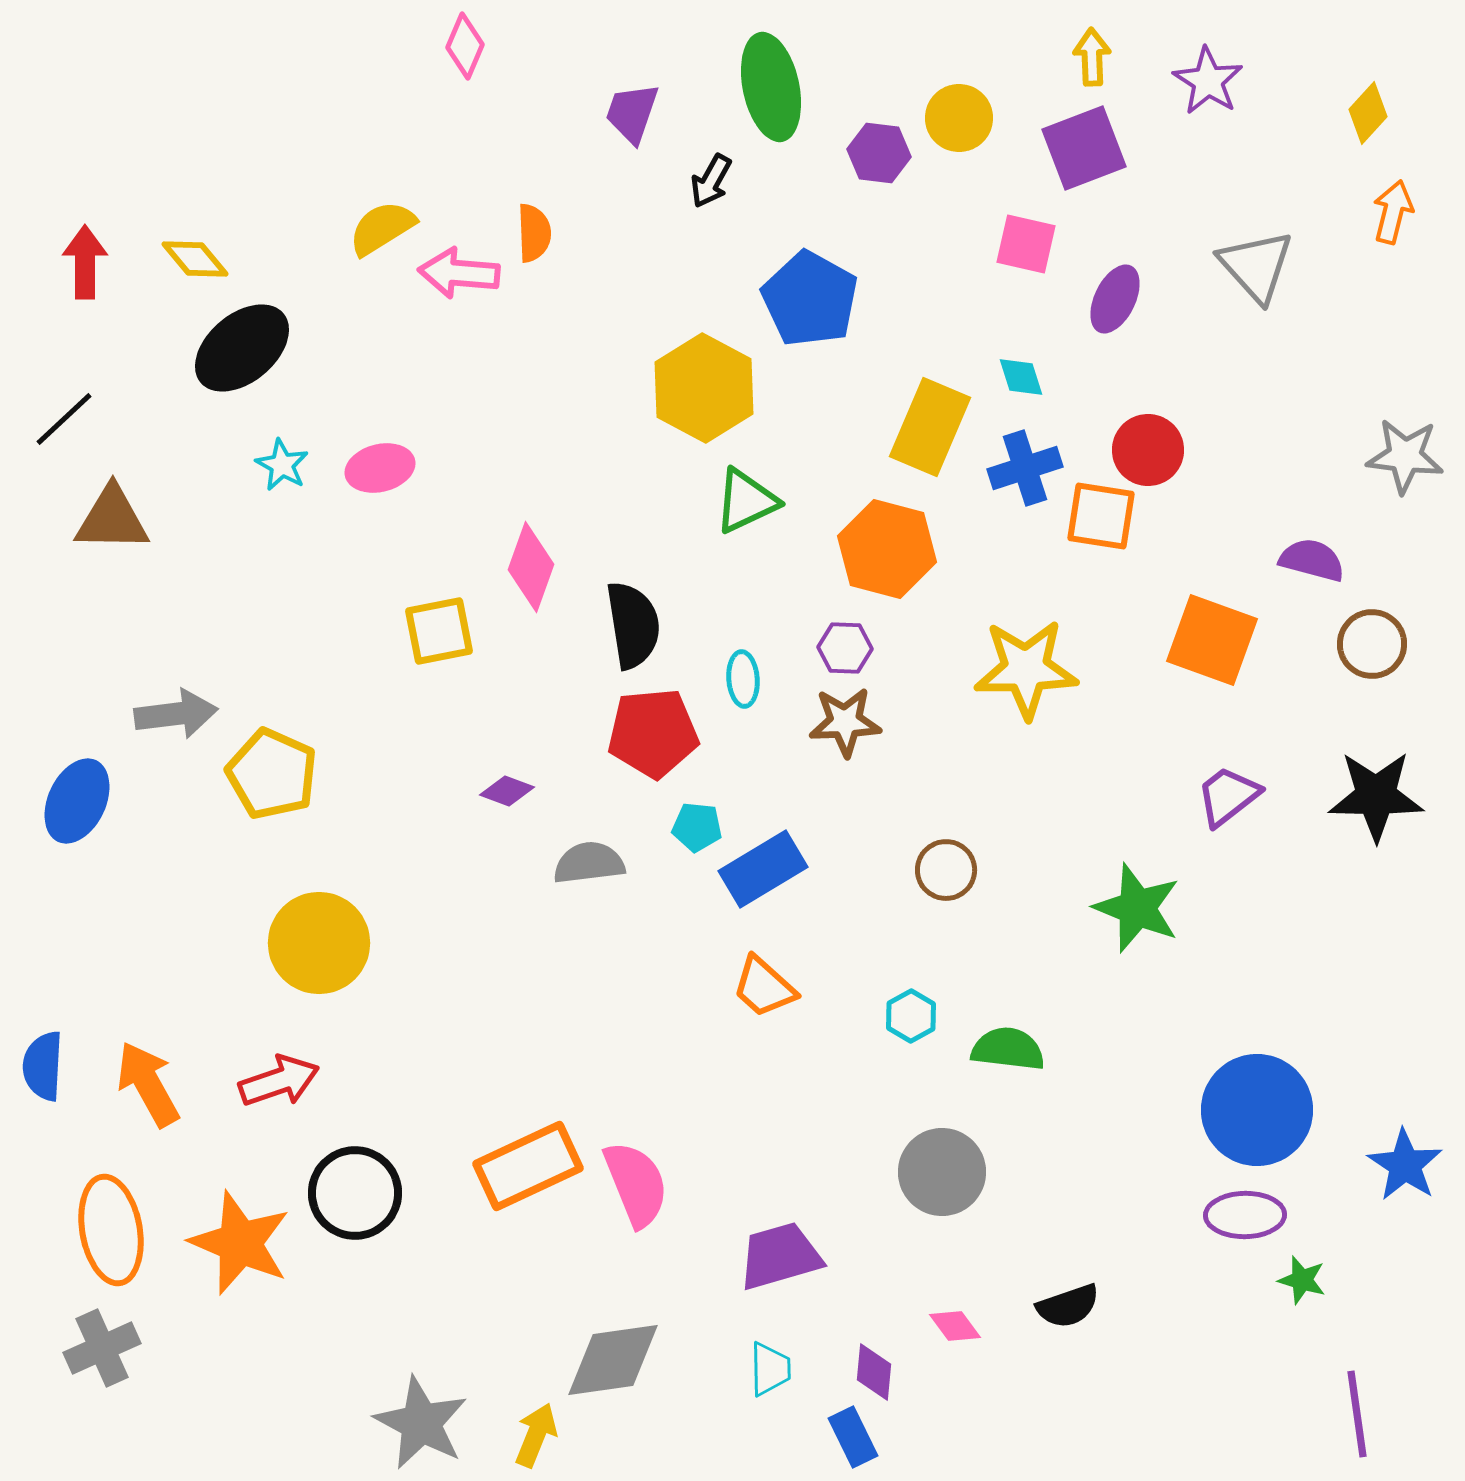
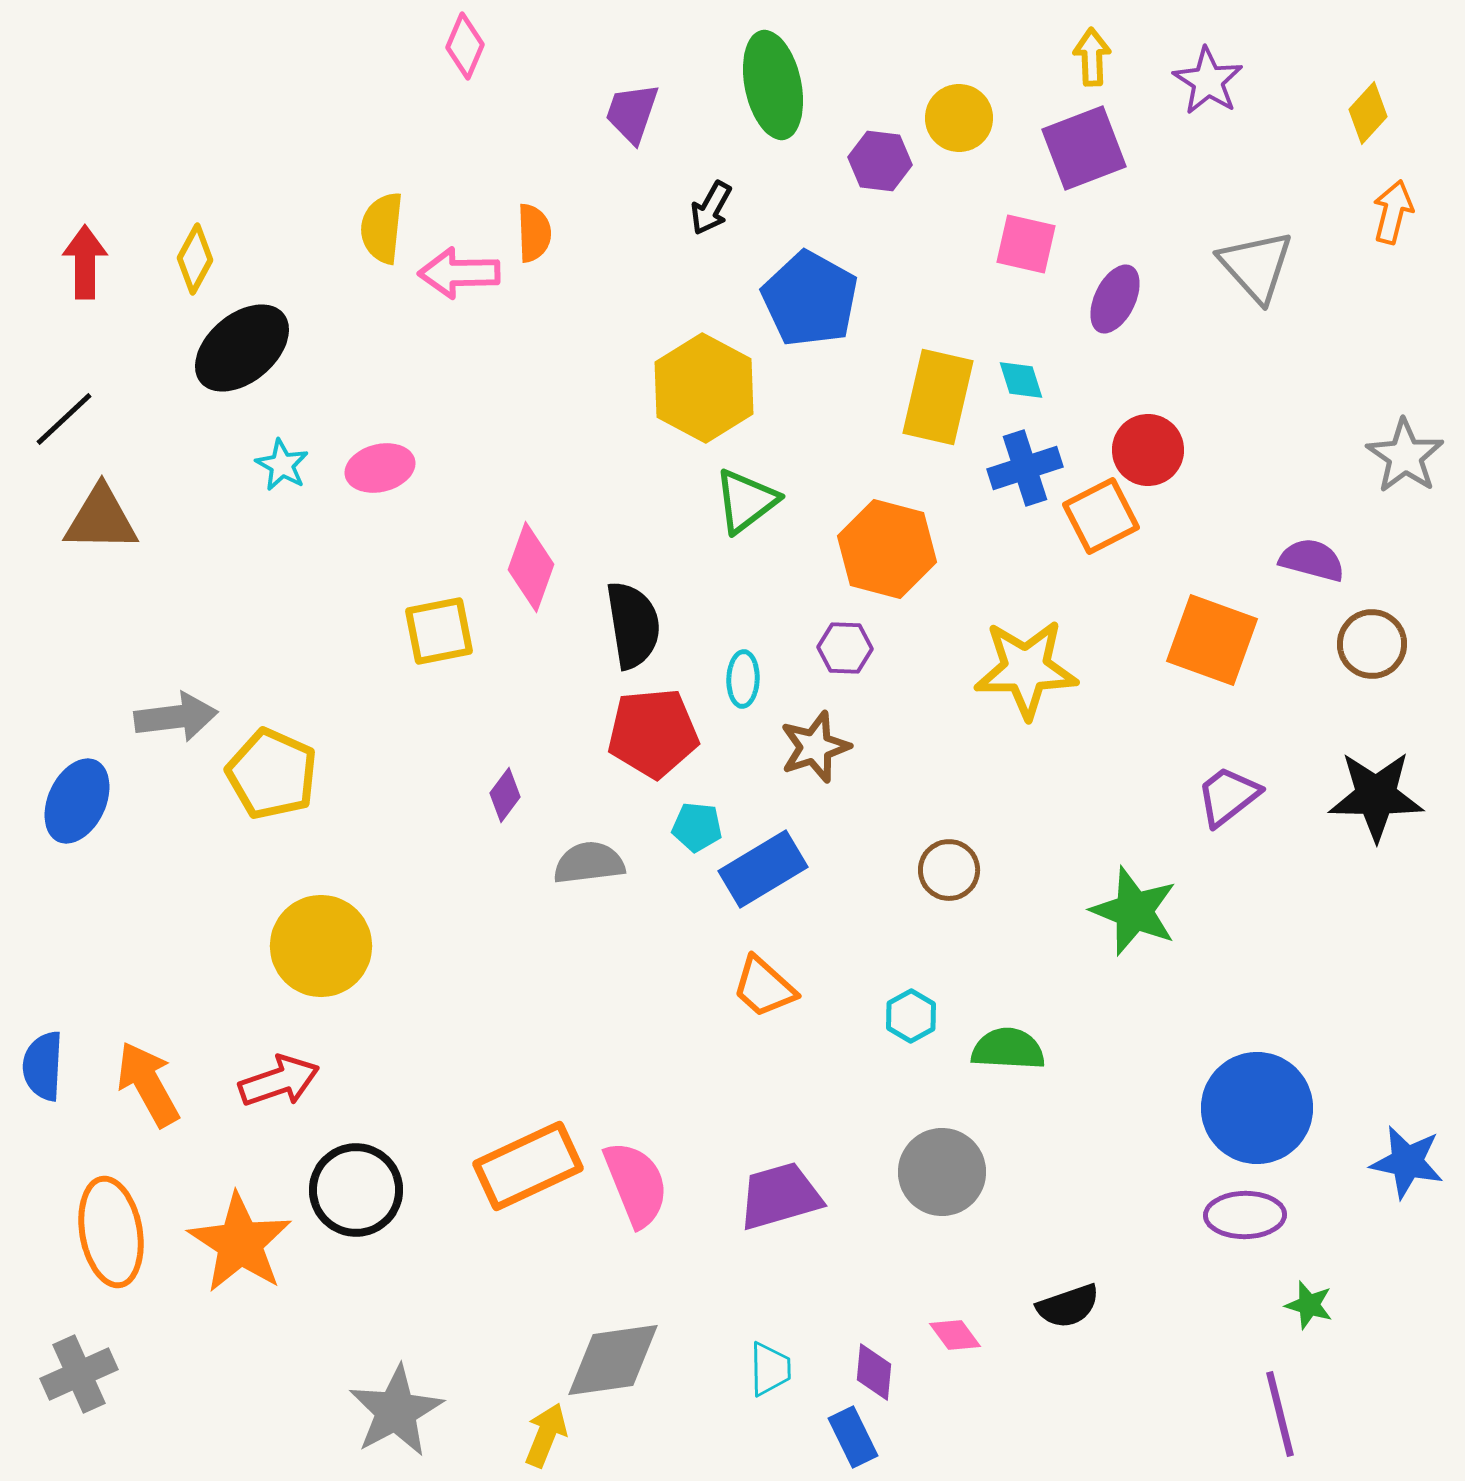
green ellipse at (771, 87): moved 2 px right, 2 px up
purple hexagon at (879, 153): moved 1 px right, 8 px down
black arrow at (711, 181): moved 27 px down
yellow semicircle at (382, 228): rotated 52 degrees counterclockwise
yellow diamond at (195, 259): rotated 68 degrees clockwise
pink arrow at (459, 273): rotated 6 degrees counterclockwise
cyan diamond at (1021, 377): moved 3 px down
yellow rectangle at (930, 427): moved 8 px right, 30 px up; rotated 10 degrees counterclockwise
gray star at (1405, 456): rotated 28 degrees clockwise
green triangle at (746, 501): rotated 12 degrees counterclockwise
orange square at (1101, 516): rotated 36 degrees counterclockwise
brown triangle at (112, 519): moved 11 px left
cyan ellipse at (743, 679): rotated 6 degrees clockwise
gray arrow at (176, 714): moved 3 px down
brown star at (845, 722): moved 30 px left, 25 px down; rotated 16 degrees counterclockwise
purple diamond at (507, 791): moved 2 px left, 4 px down; rotated 74 degrees counterclockwise
brown circle at (946, 870): moved 3 px right
green star at (1137, 908): moved 3 px left, 3 px down
yellow circle at (319, 943): moved 2 px right, 3 px down
green semicircle at (1008, 1049): rotated 4 degrees counterclockwise
blue circle at (1257, 1110): moved 2 px up
blue star at (1405, 1165): moved 2 px right, 3 px up; rotated 22 degrees counterclockwise
black circle at (355, 1193): moved 1 px right, 3 px up
orange ellipse at (111, 1230): moved 2 px down
orange star at (240, 1243): rotated 10 degrees clockwise
purple trapezoid at (780, 1256): moved 60 px up
green star at (1302, 1280): moved 7 px right, 25 px down
pink diamond at (955, 1326): moved 9 px down
gray cross at (102, 1348): moved 23 px left, 26 px down
purple line at (1357, 1414): moved 77 px left; rotated 6 degrees counterclockwise
gray star at (421, 1423): moved 25 px left, 12 px up; rotated 16 degrees clockwise
yellow arrow at (536, 1435): moved 10 px right
